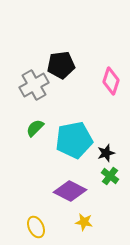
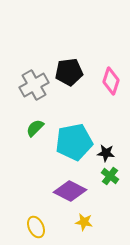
black pentagon: moved 8 px right, 7 px down
cyan pentagon: moved 2 px down
black star: rotated 24 degrees clockwise
